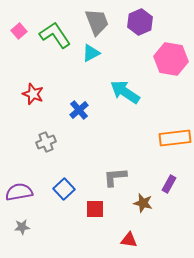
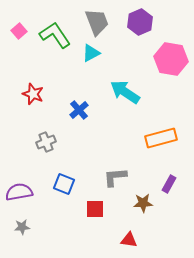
orange rectangle: moved 14 px left; rotated 8 degrees counterclockwise
blue square: moved 5 px up; rotated 25 degrees counterclockwise
brown star: rotated 18 degrees counterclockwise
